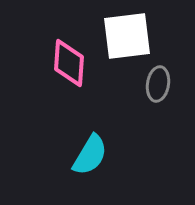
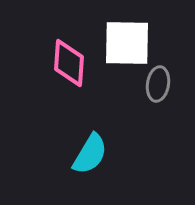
white square: moved 7 px down; rotated 8 degrees clockwise
cyan semicircle: moved 1 px up
